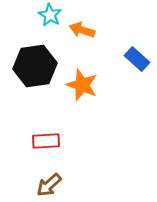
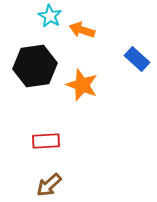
cyan star: moved 1 px down
